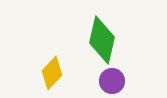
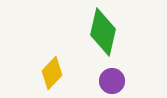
green diamond: moved 1 px right, 8 px up
